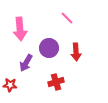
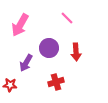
pink arrow: moved 4 px up; rotated 35 degrees clockwise
